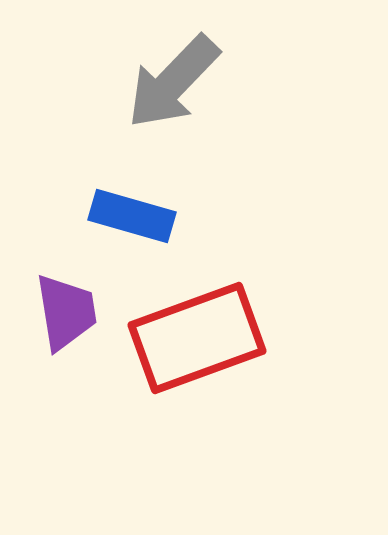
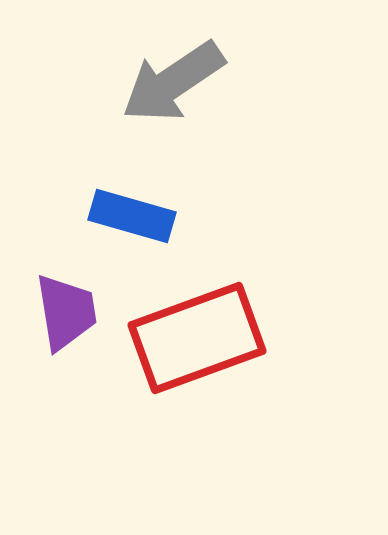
gray arrow: rotated 12 degrees clockwise
